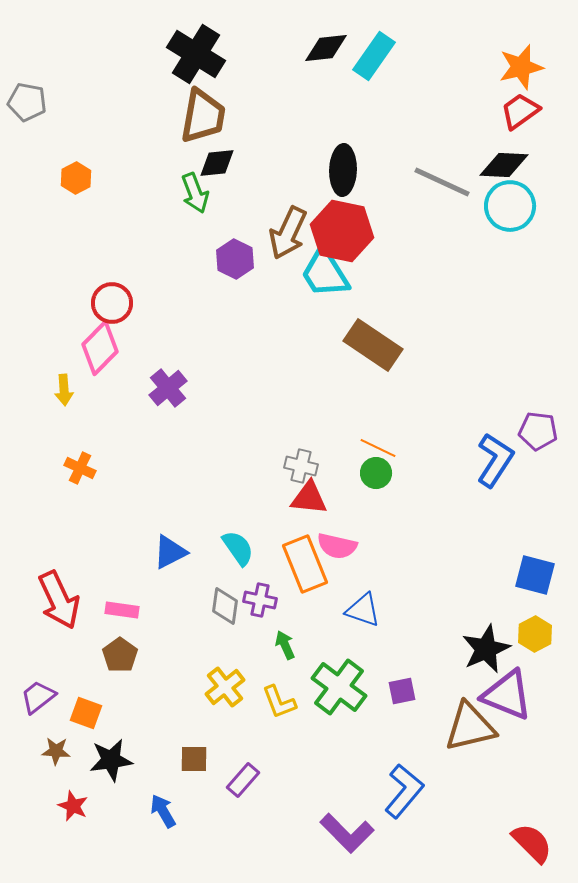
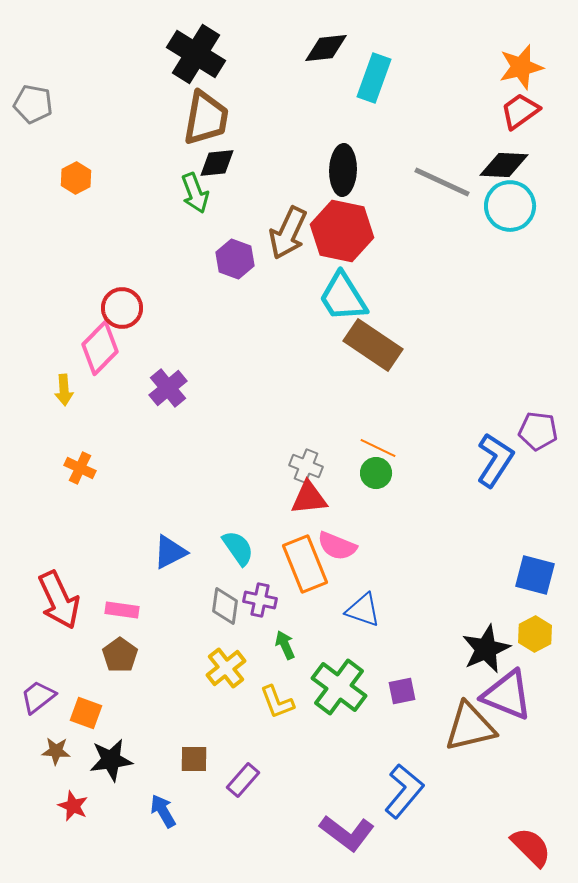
cyan rectangle at (374, 56): moved 22 px down; rotated 15 degrees counterclockwise
gray pentagon at (27, 102): moved 6 px right, 2 px down
brown trapezoid at (203, 116): moved 3 px right, 2 px down
purple hexagon at (235, 259): rotated 6 degrees counterclockwise
cyan trapezoid at (325, 273): moved 18 px right, 24 px down
red circle at (112, 303): moved 10 px right, 5 px down
gray cross at (301, 466): moved 5 px right; rotated 8 degrees clockwise
red triangle at (309, 498): rotated 12 degrees counterclockwise
pink semicircle at (337, 546): rotated 9 degrees clockwise
yellow cross at (225, 687): moved 1 px right, 19 px up
yellow L-shape at (279, 702): moved 2 px left
purple L-shape at (347, 833): rotated 8 degrees counterclockwise
red semicircle at (532, 843): moved 1 px left, 4 px down
